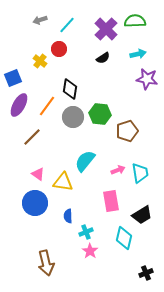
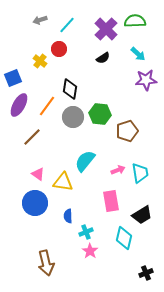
cyan arrow: rotated 56 degrees clockwise
purple star: moved 1 px left, 1 px down; rotated 15 degrees counterclockwise
